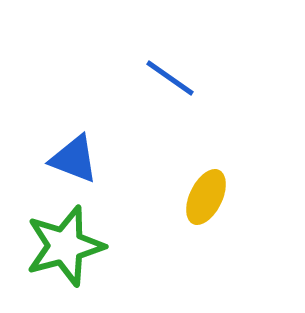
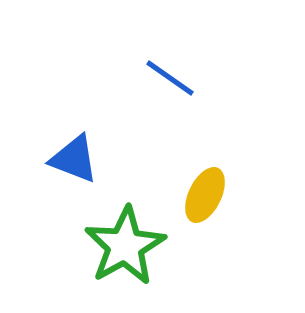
yellow ellipse: moved 1 px left, 2 px up
green star: moved 60 px right; rotated 14 degrees counterclockwise
